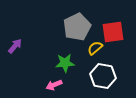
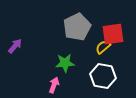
red square: moved 2 px down
yellow semicircle: moved 8 px right, 1 px up
pink arrow: rotated 133 degrees clockwise
